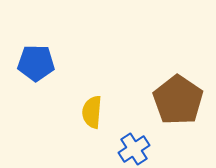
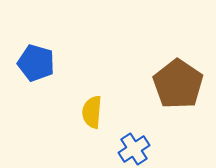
blue pentagon: rotated 15 degrees clockwise
brown pentagon: moved 16 px up
